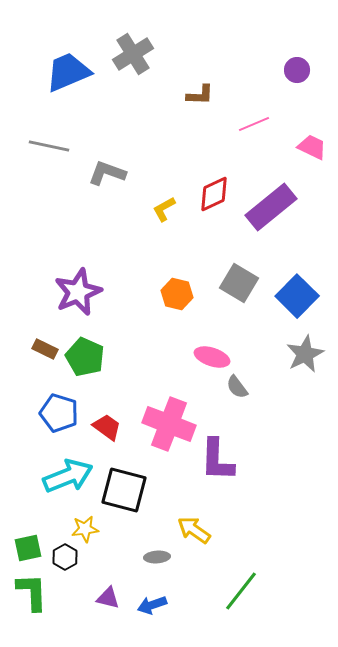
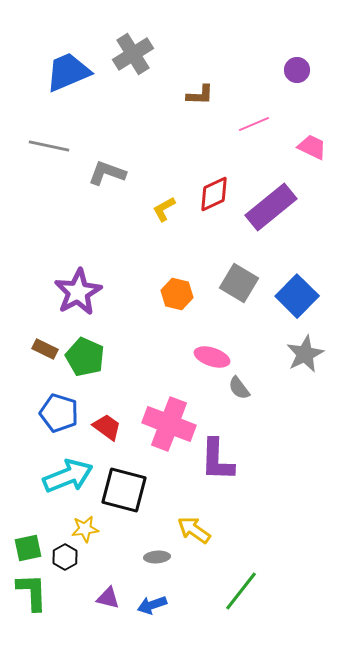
purple star: rotated 6 degrees counterclockwise
gray semicircle: moved 2 px right, 1 px down
